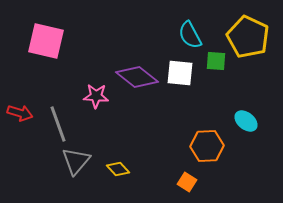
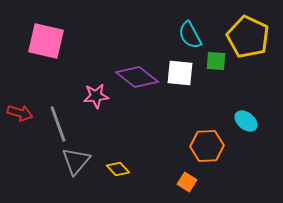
pink star: rotated 10 degrees counterclockwise
